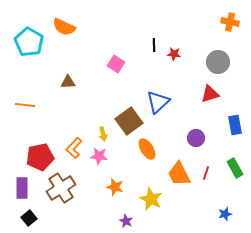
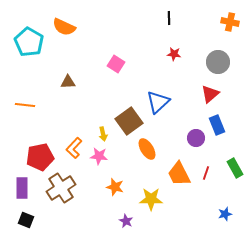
black line: moved 15 px right, 27 px up
red triangle: rotated 24 degrees counterclockwise
blue rectangle: moved 18 px left; rotated 12 degrees counterclockwise
yellow star: rotated 25 degrees counterclockwise
black square: moved 3 px left, 2 px down; rotated 28 degrees counterclockwise
